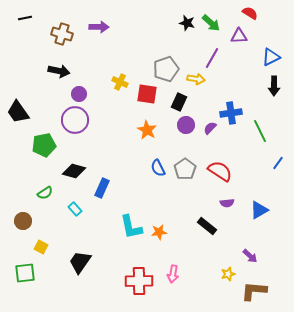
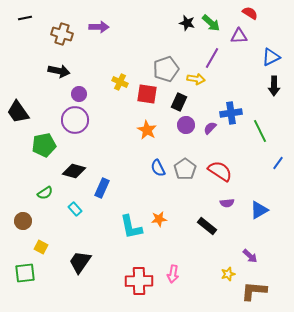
orange star at (159, 232): moved 13 px up
